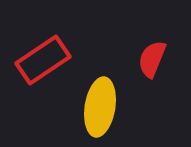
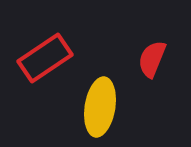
red rectangle: moved 2 px right, 2 px up
